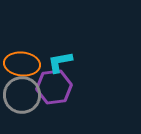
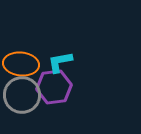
orange ellipse: moved 1 px left
